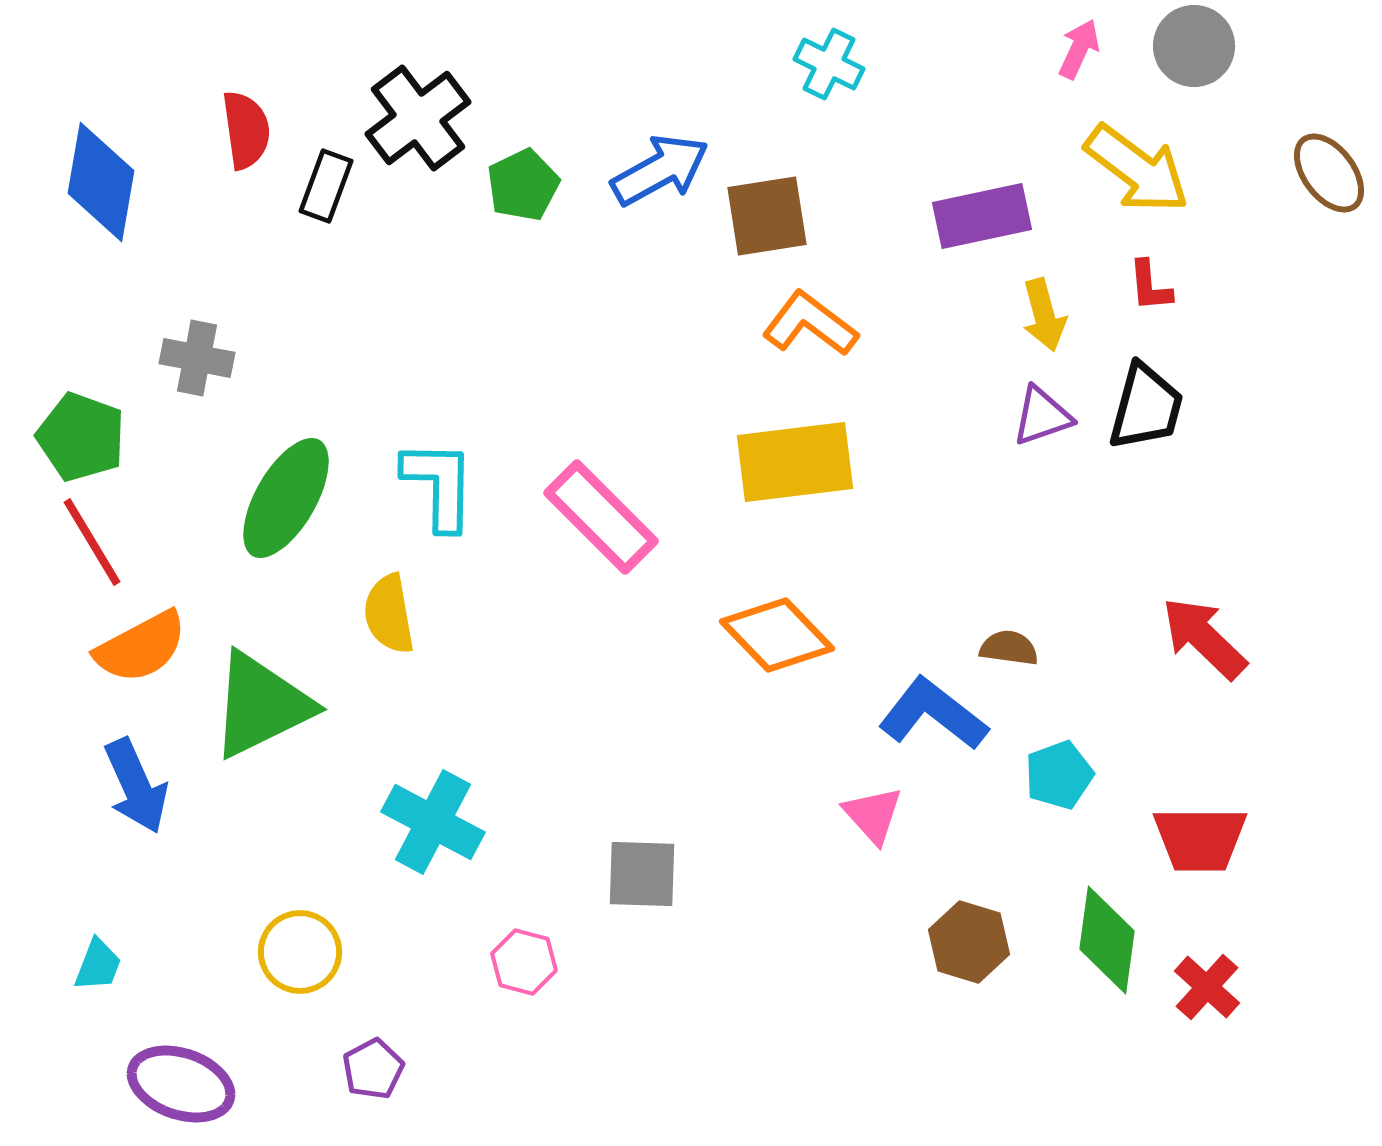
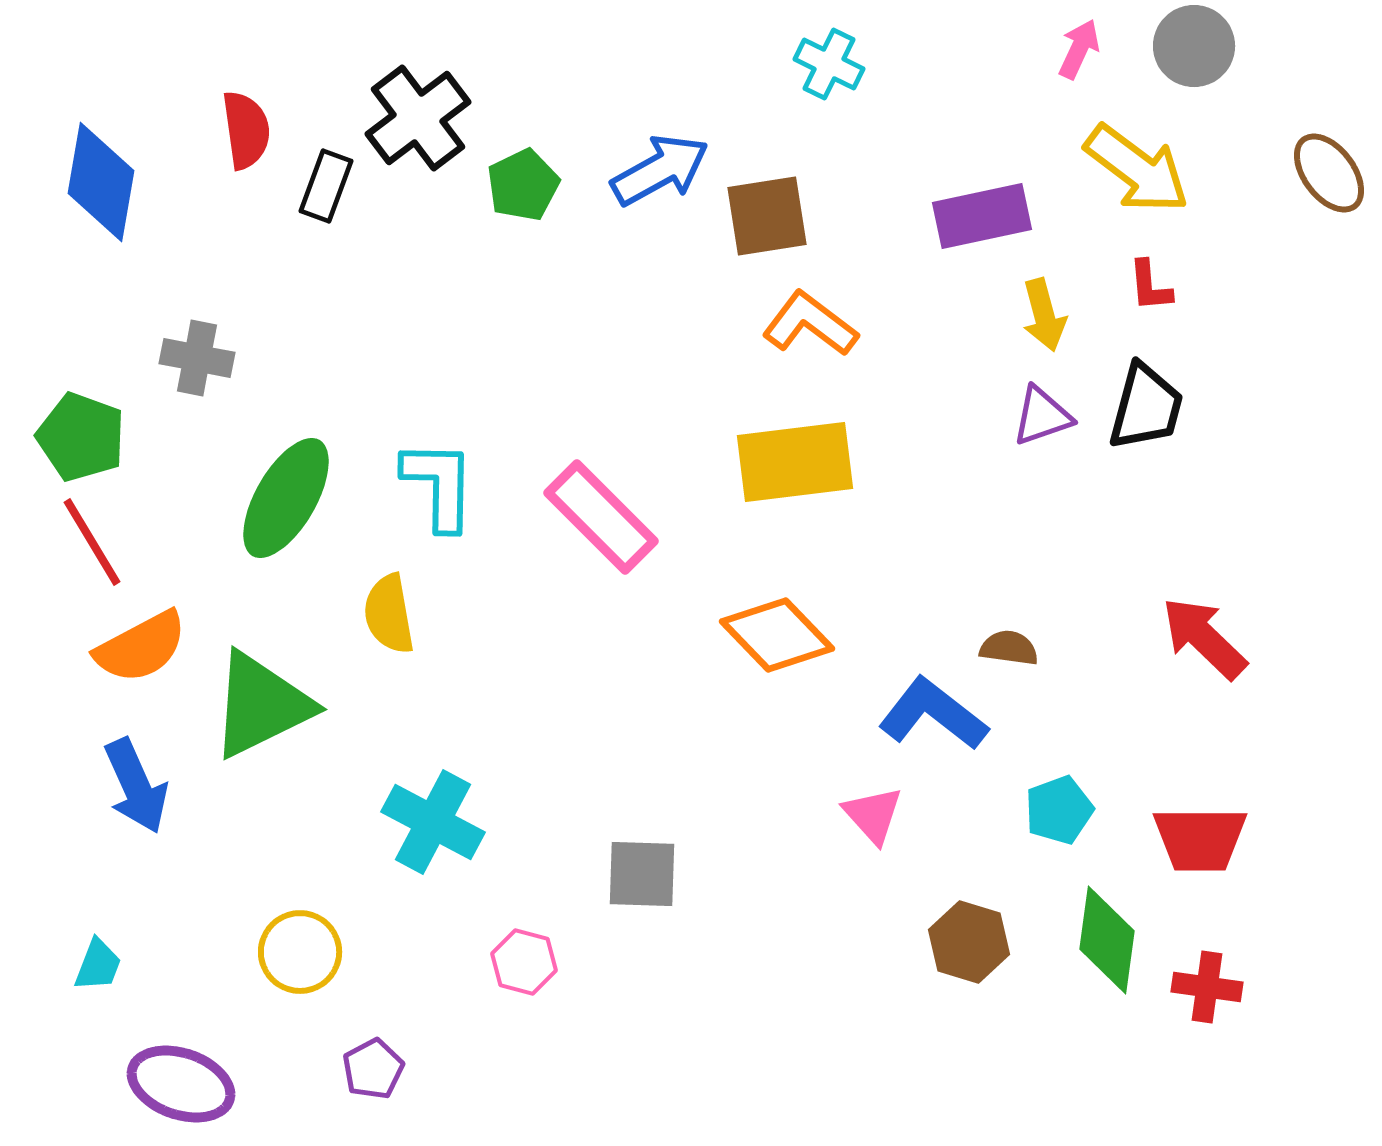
cyan pentagon at (1059, 775): moved 35 px down
red cross at (1207, 987): rotated 34 degrees counterclockwise
